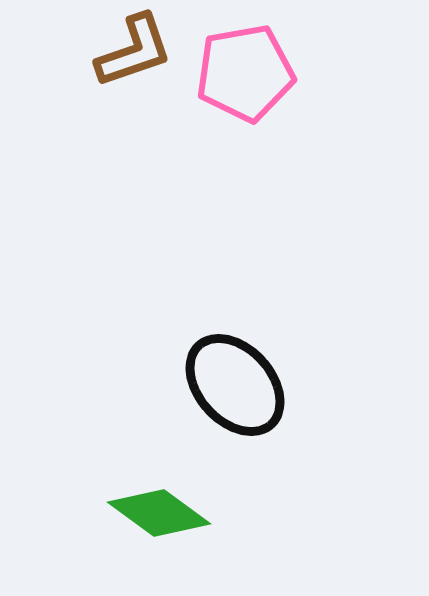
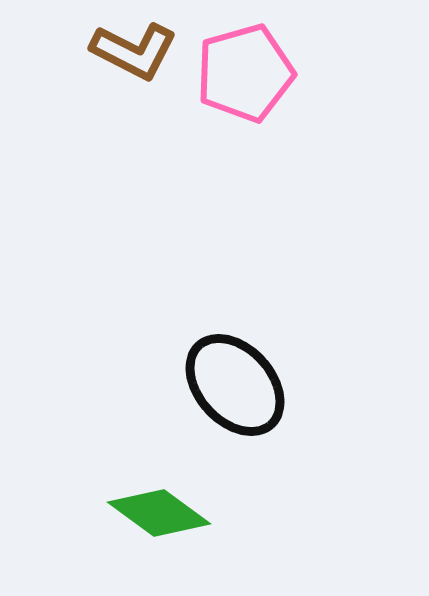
brown L-shape: rotated 46 degrees clockwise
pink pentagon: rotated 6 degrees counterclockwise
